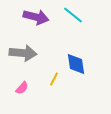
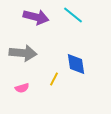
pink semicircle: rotated 32 degrees clockwise
